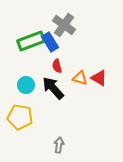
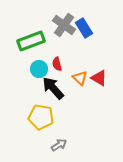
blue rectangle: moved 34 px right, 14 px up
red semicircle: moved 2 px up
orange triangle: rotated 28 degrees clockwise
cyan circle: moved 13 px right, 16 px up
yellow pentagon: moved 21 px right
gray arrow: rotated 49 degrees clockwise
